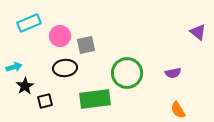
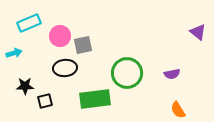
gray square: moved 3 px left
cyan arrow: moved 14 px up
purple semicircle: moved 1 px left, 1 px down
black star: rotated 30 degrees clockwise
